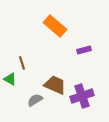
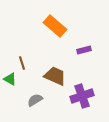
brown trapezoid: moved 9 px up
